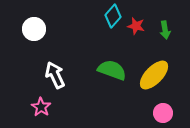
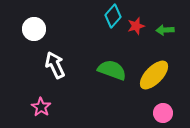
red star: rotated 30 degrees counterclockwise
green arrow: rotated 96 degrees clockwise
white arrow: moved 10 px up
